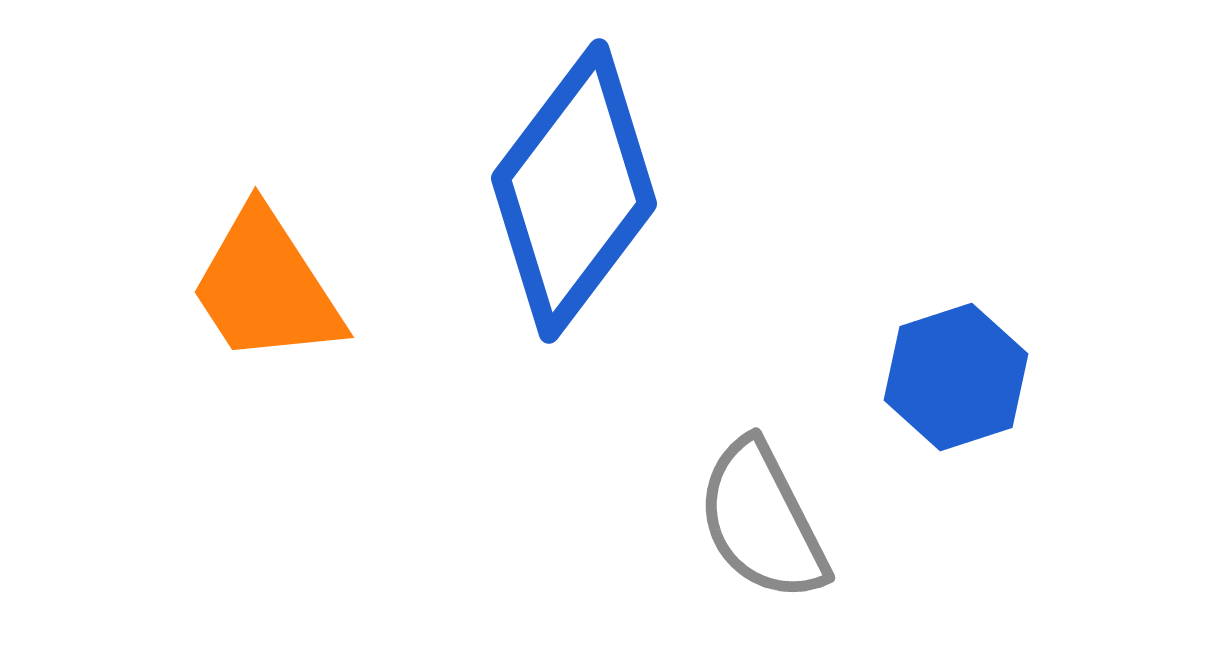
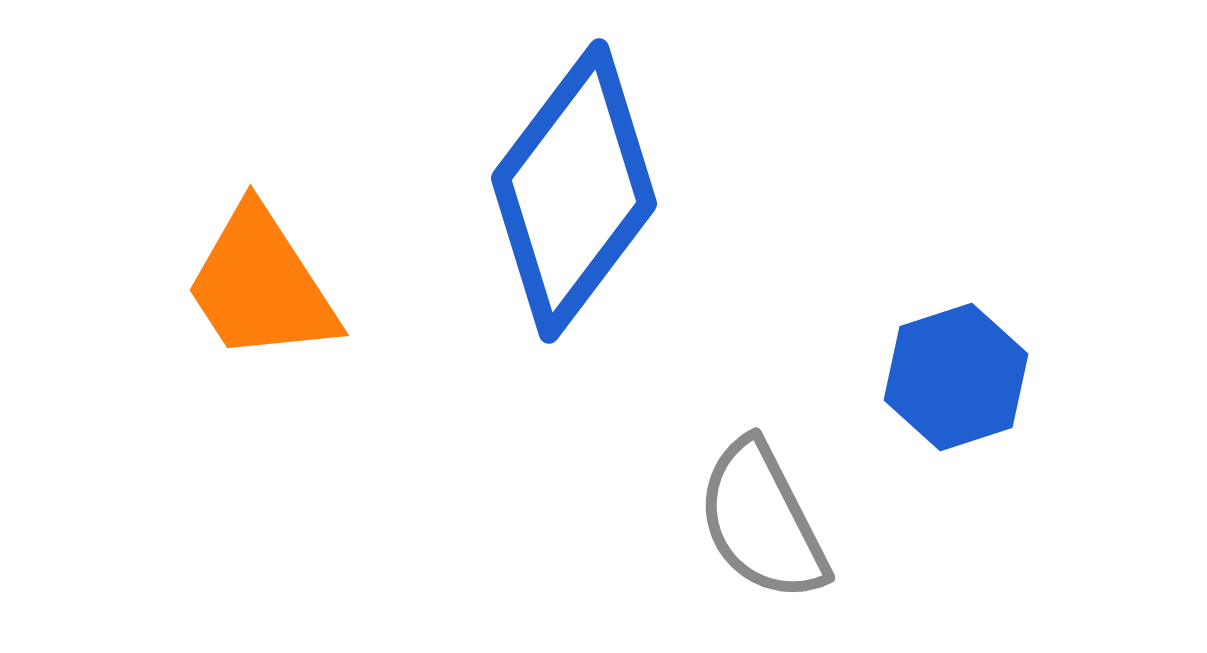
orange trapezoid: moved 5 px left, 2 px up
